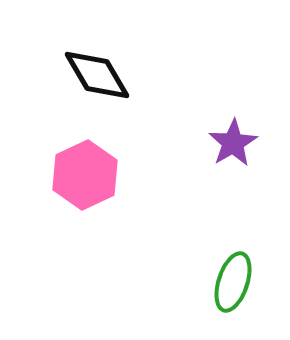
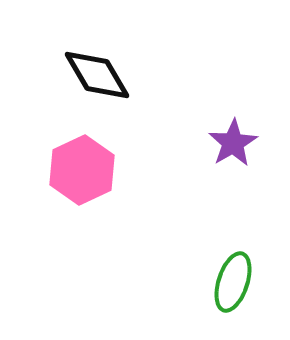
pink hexagon: moved 3 px left, 5 px up
